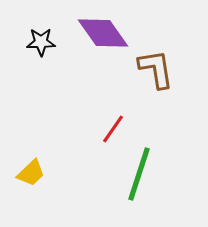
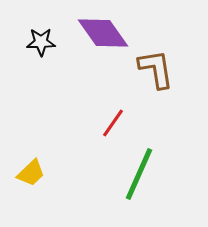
red line: moved 6 px up
green line: rotated 6 degrees clockwise
